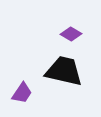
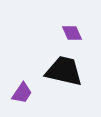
purple diamond: moved 1 px right, 1 px up; rotated 35 degrees clockwise
